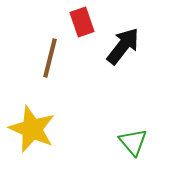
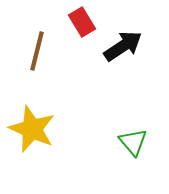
red rectangle: rotated 12 degrees counterclockwise
black arrow: rotated 18 degrees clockwise
brown line: moved 13 px left, 7 px up
